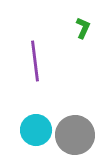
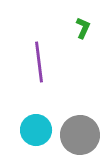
purple line: moved 4 px right, 1 px down
gray circle: moved 5 px right
